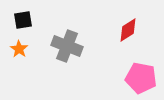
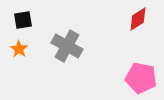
red diamond: moved 10 px right, 11 px up
gray cross: rotated 8 degrees clockwise
